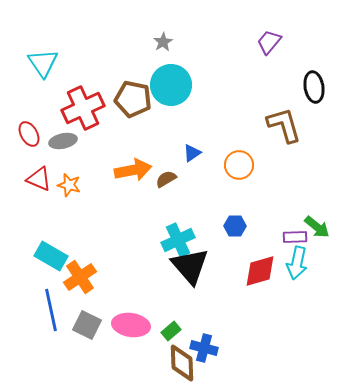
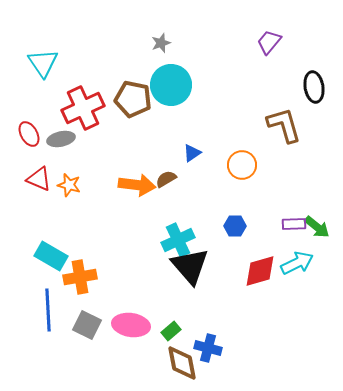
gray star: moved 2 px left, 1 px down; rotated 12 degrees clockwise
gray ellipse: moved 2 px left, 2 px up
orange circle: moved 3 px right
orange arrow: moved 4 px right, 15 px down; rotated 18 degrees clockwise
purple rectangle: moved 1 px left, 13 px up
cyan arrow: rotated 128 degrees counterclockwise
orange cross: rotated 24 degrees clockwise
blue line: moved 3 px left; rotated 9 degrees clockwise
blue cross: moved 4 px right
brown diamond: rotated 9 degrees counterclockwise
